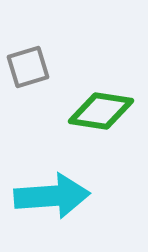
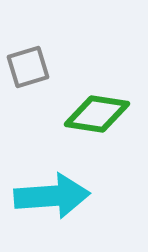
green diamond: moved 4 px left, 3 px down
